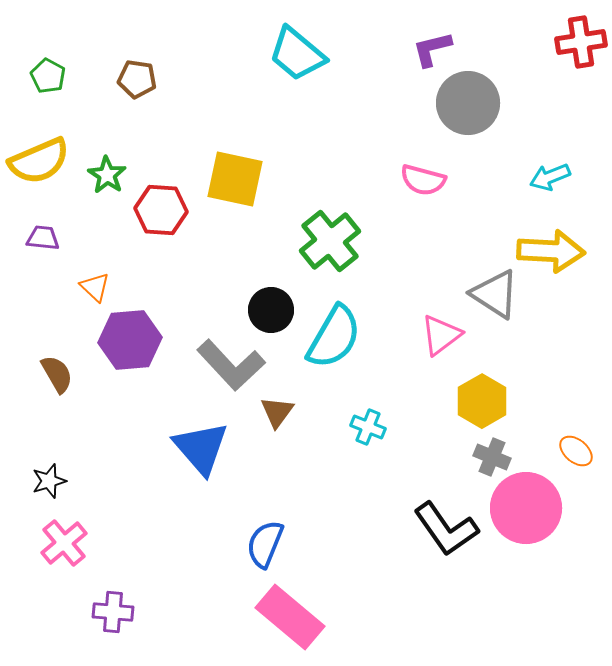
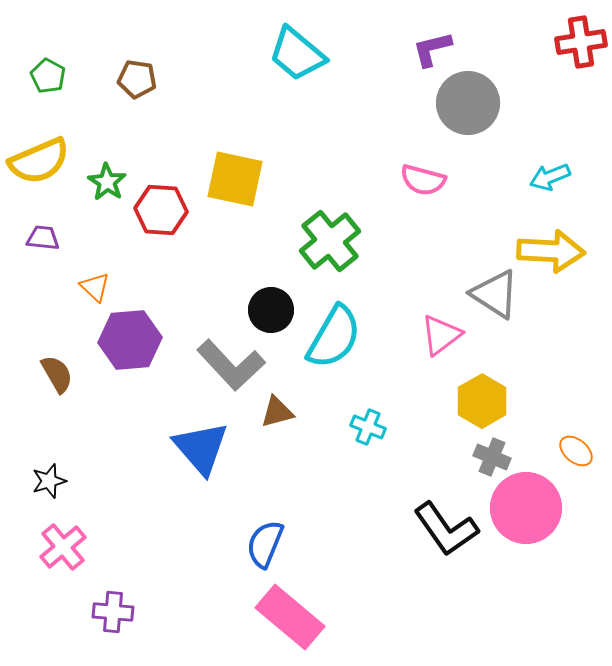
green star: moved 7 px down
brown triangle: rotated 39 degrees clockwise
pink cross: moved 1 px left, 4 px down
